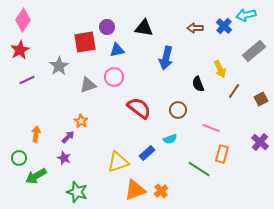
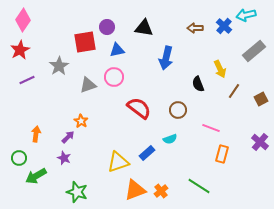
green line: moved 17 px down
